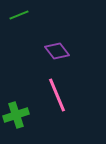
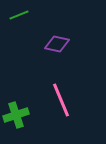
purple diamond: moved 7 px up; rotated 40 degrees counterclockwise
pink line: moved 4 px right, 5 px down
